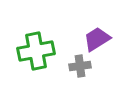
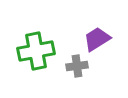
gray cross: moved 3 px left
